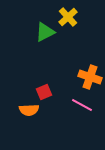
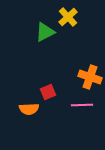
red square: moved 4 px right
pink line: rotated 30 degrees counterclockwise
orange semicircle: moved 1 px up
